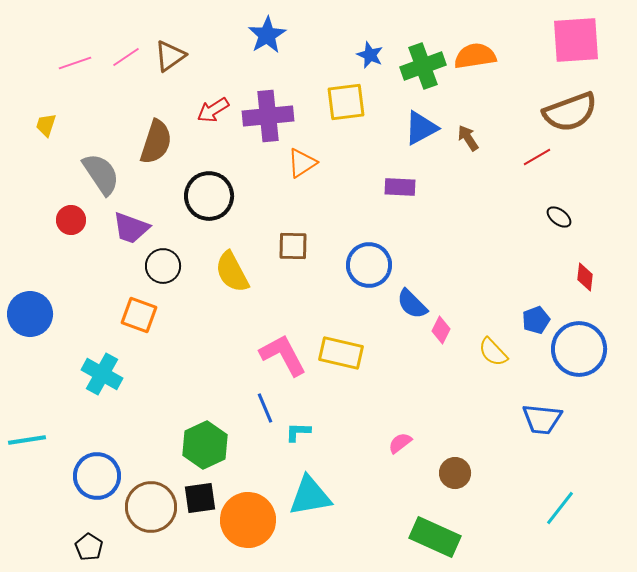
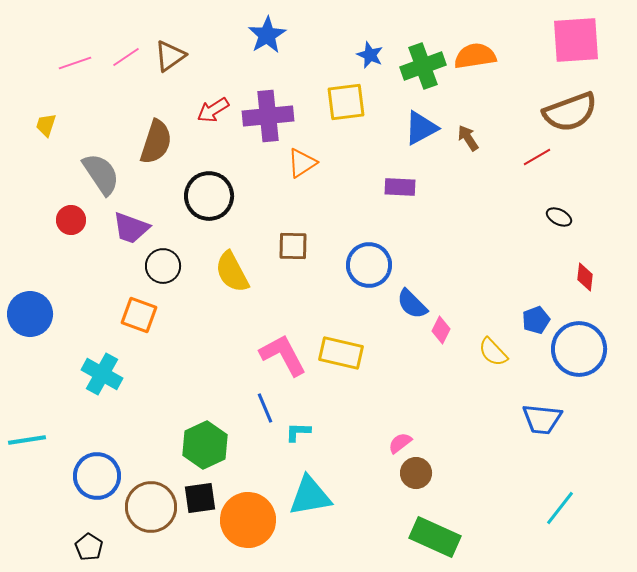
black ellipse at (559, 217): rotated 10 degrees counterclockwise
brown circle at (455, 473): moved 39 px left
